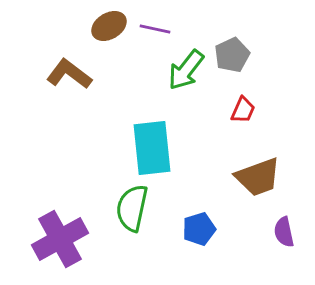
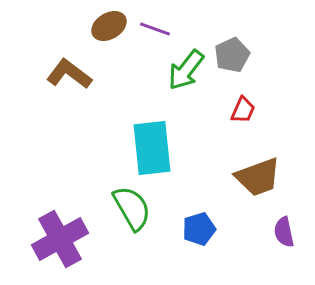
purple line: rotated 8 degrees clockwise
green semicircle: rotated 138 degrees clockwise
